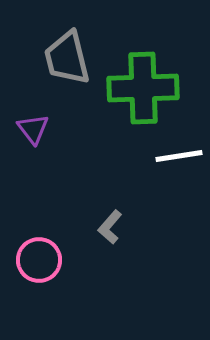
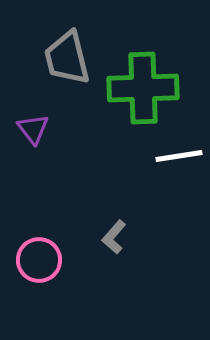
gray L-shape: moved 4 px right, 10 px down
